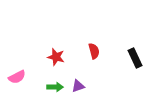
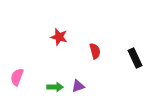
red semicircle: moved 1 px right
red star: moved 3 px right, 20 px up
pink semicircle: rotated 138 degrees clockwise
